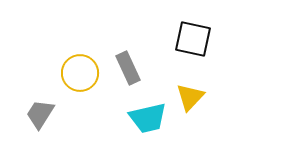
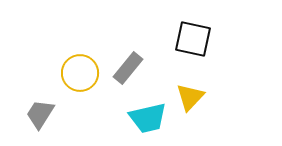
gray rectangle: rotated 64 degrees clockwise
